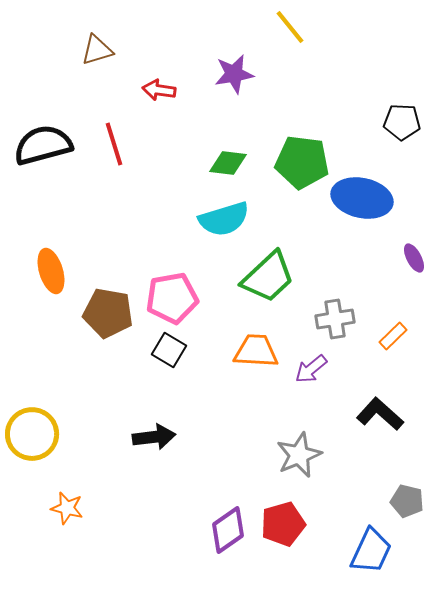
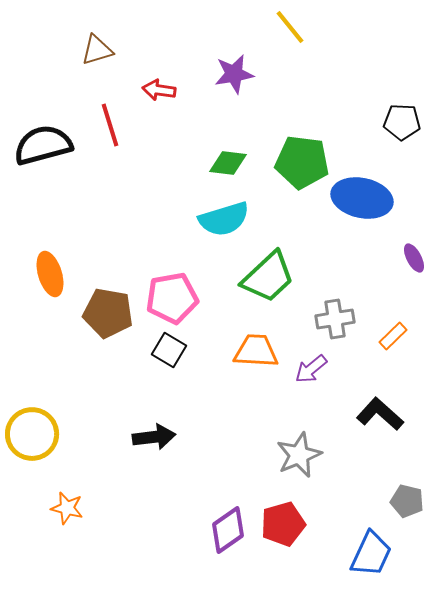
red line: moved 4 px left, 19 px up
orange ellipse: moved 1 px left, 3 px down
blue trapezoid: moved 3 px down
